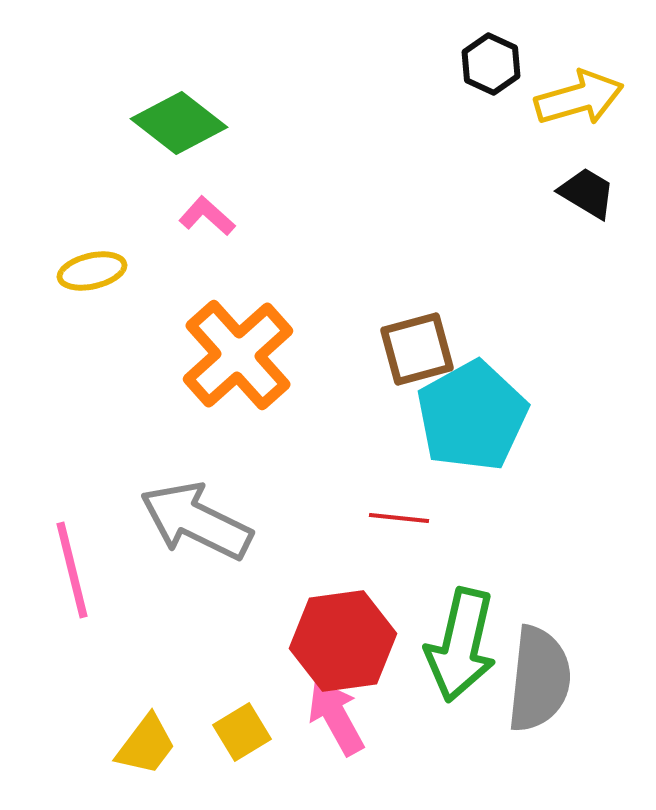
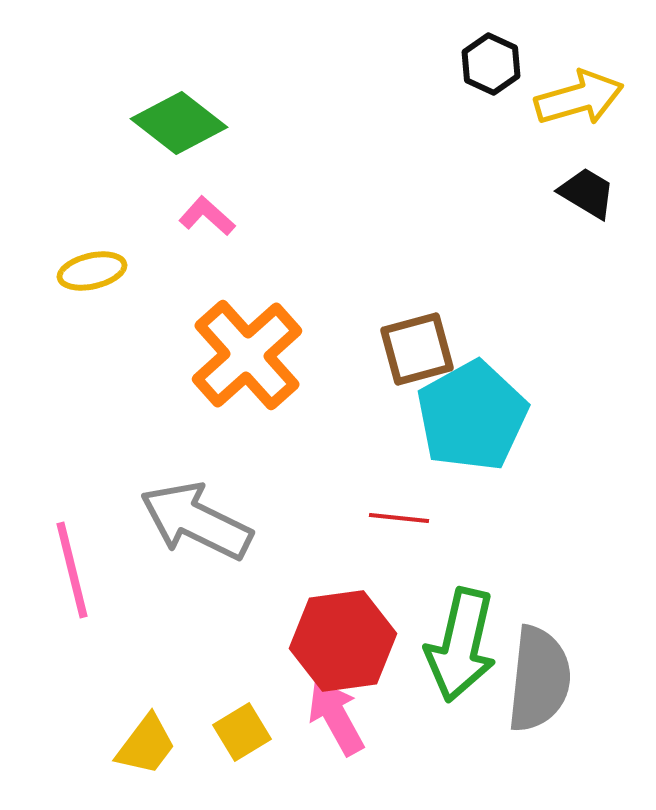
orange cross: moved 9 px right
